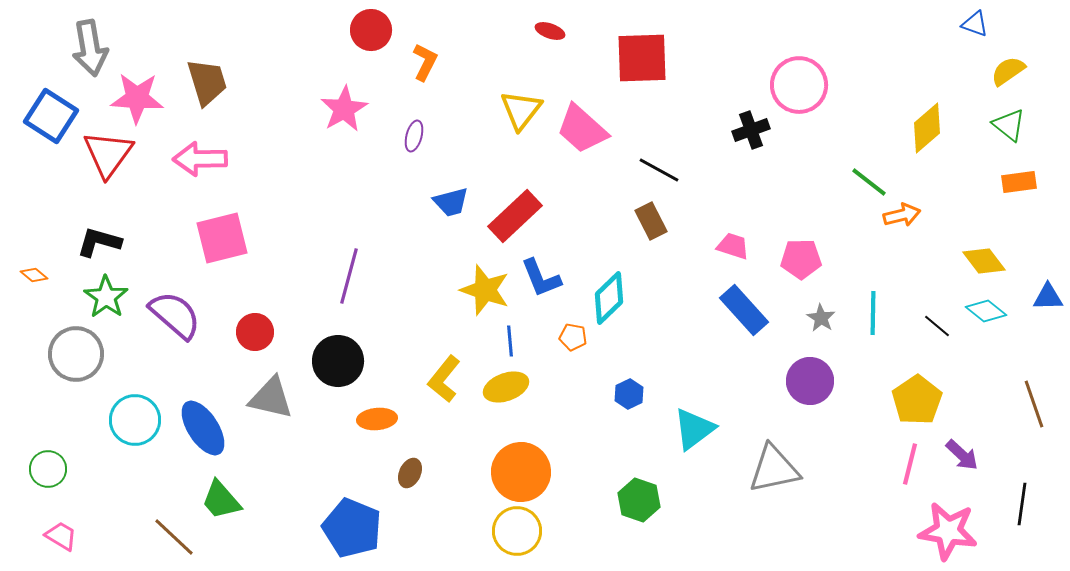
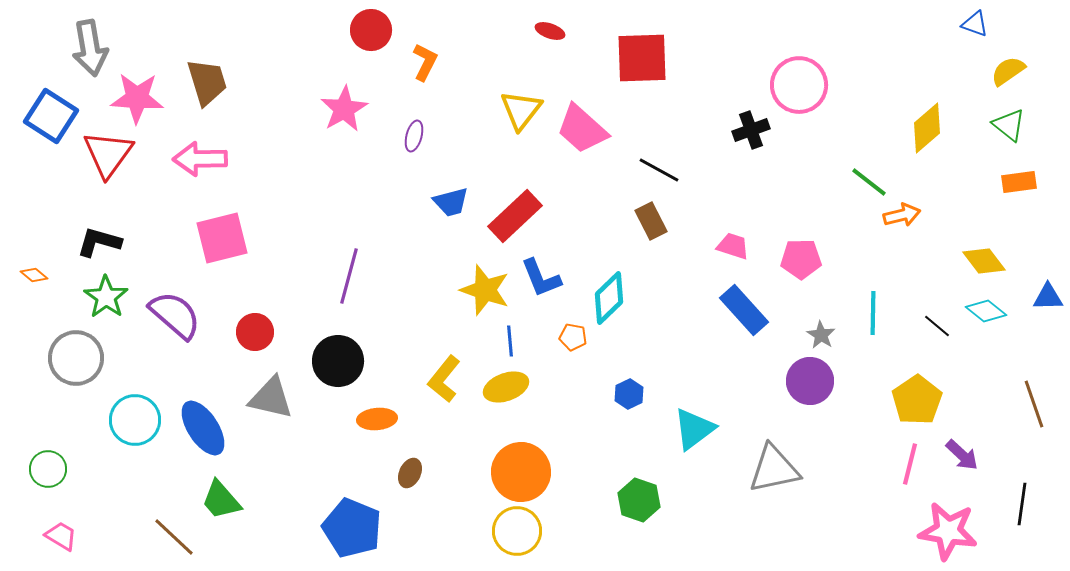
gray star at (821, 318): moved 17 px down
gray circle at (76, 354): moved 4 px down
